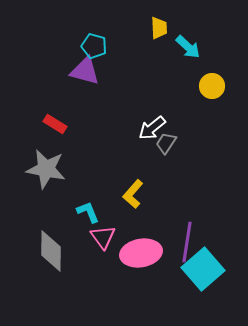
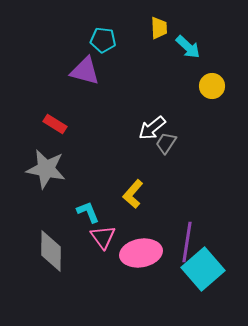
cyan pentagon: moved 9 px right, 6 px up; rotated 10 degrees counterclockwise
